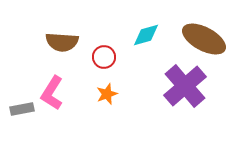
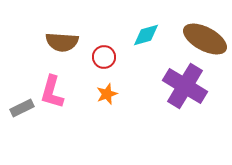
brown ellipse: moved 1 px right
purple cross: rotated 18 degrees counterclockwise
pink L-shape: moved 1 px up; rotated 16 degrees counterclockwise
gray rectangle: moved 1 px up; rotated 15 degrees counterclockwise
